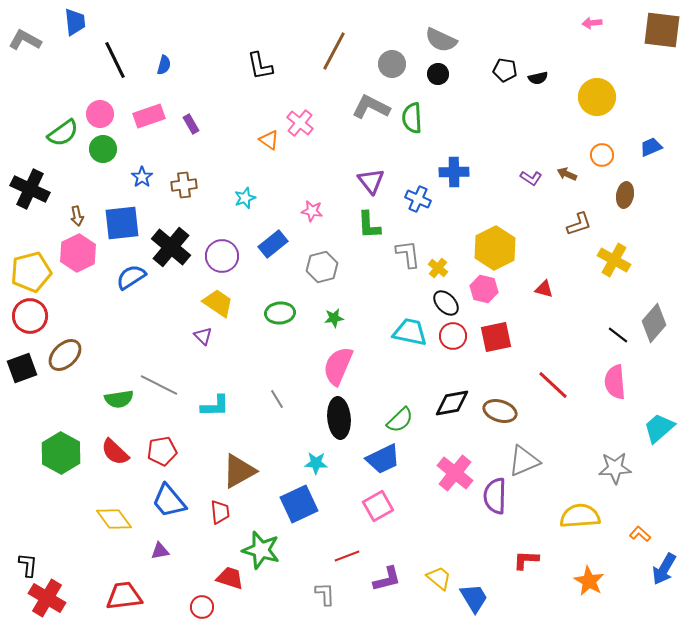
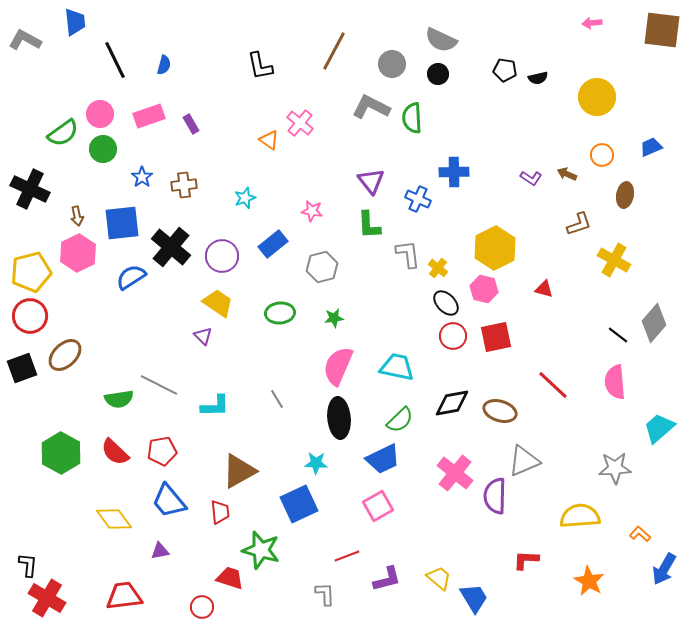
cyan trapezoid at (410, 332): moved 13 px left, 35 px down
